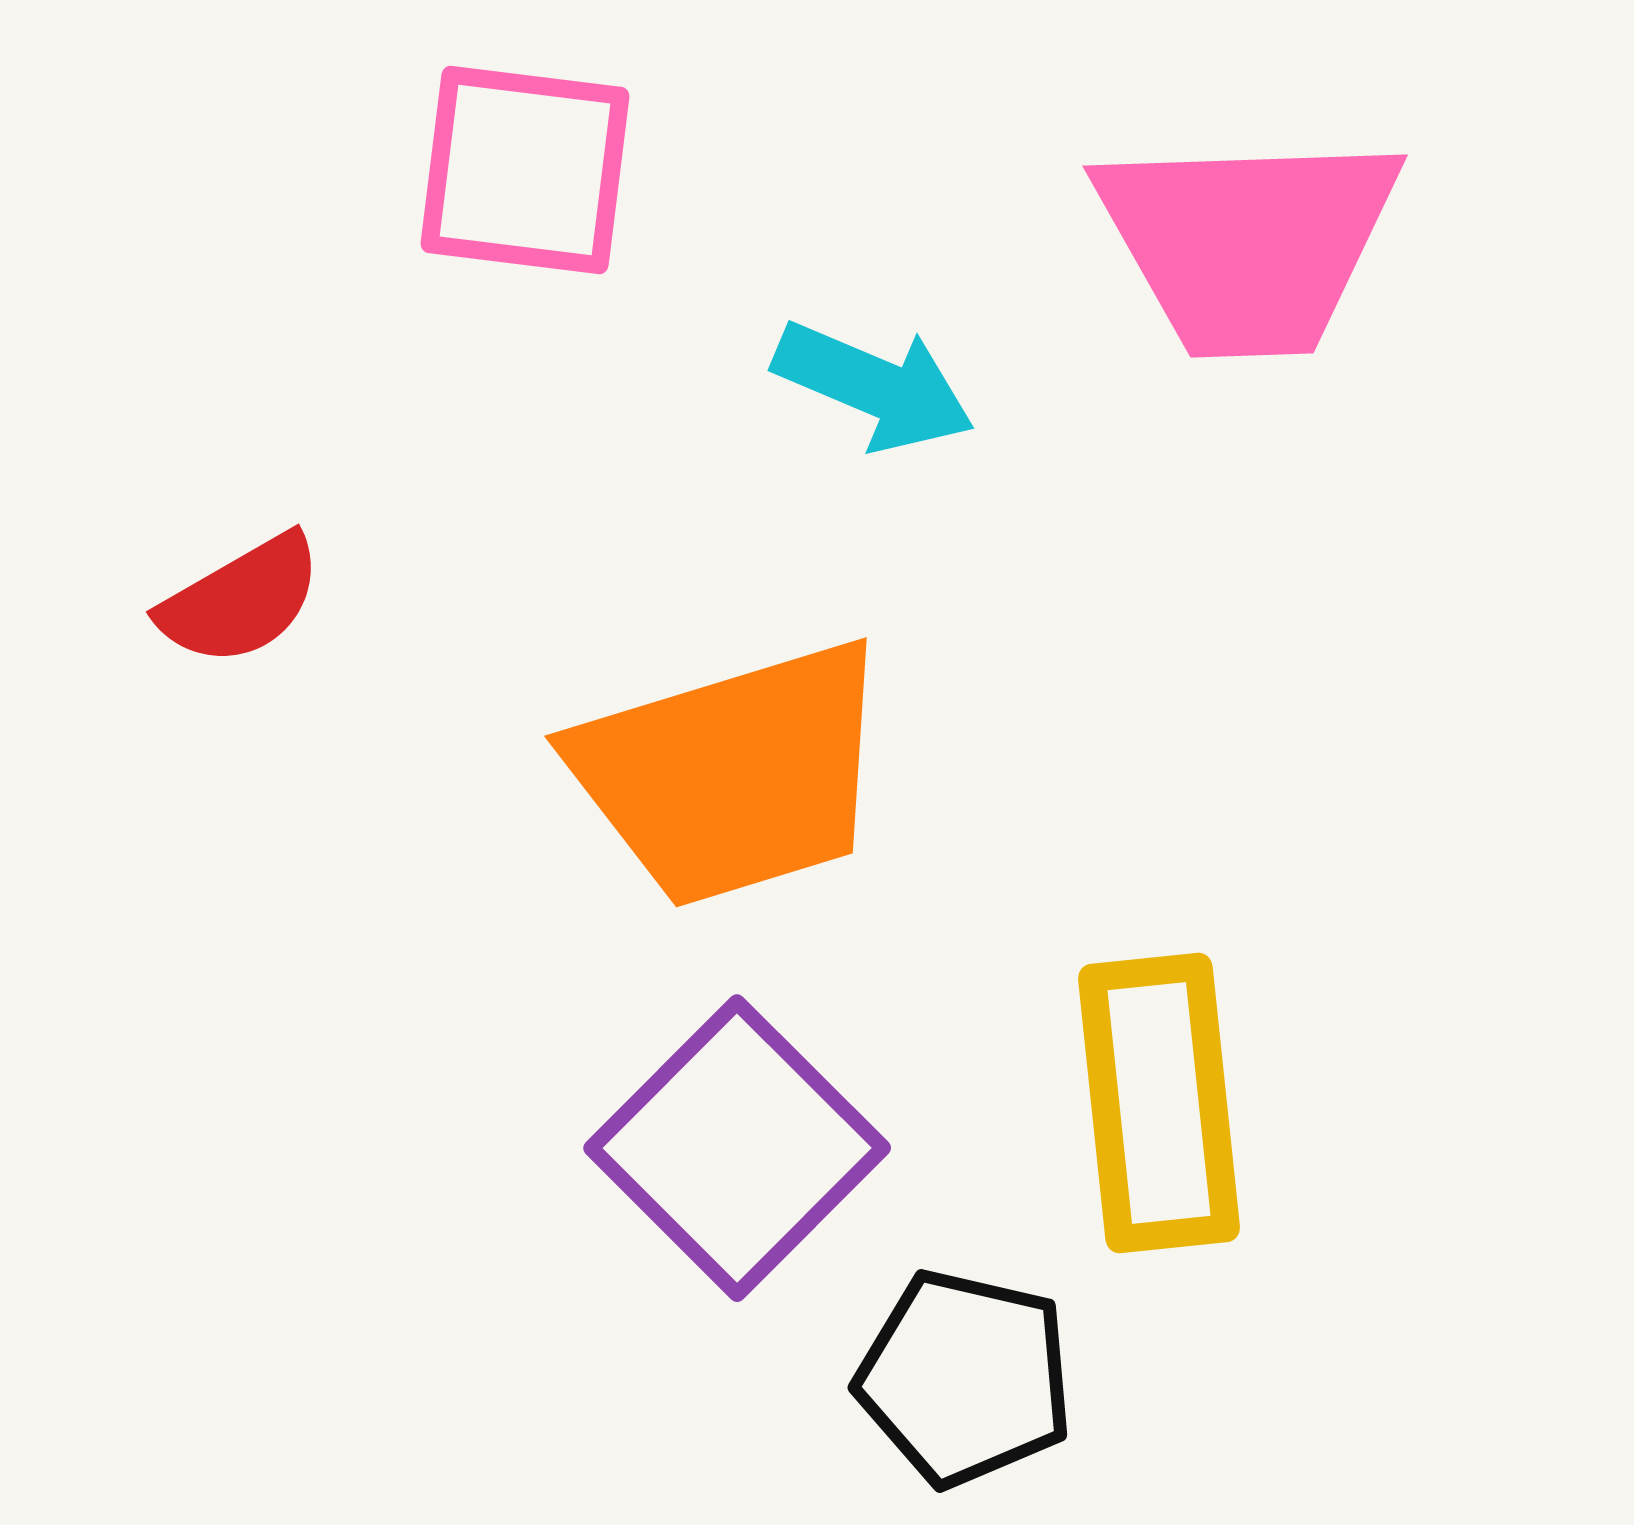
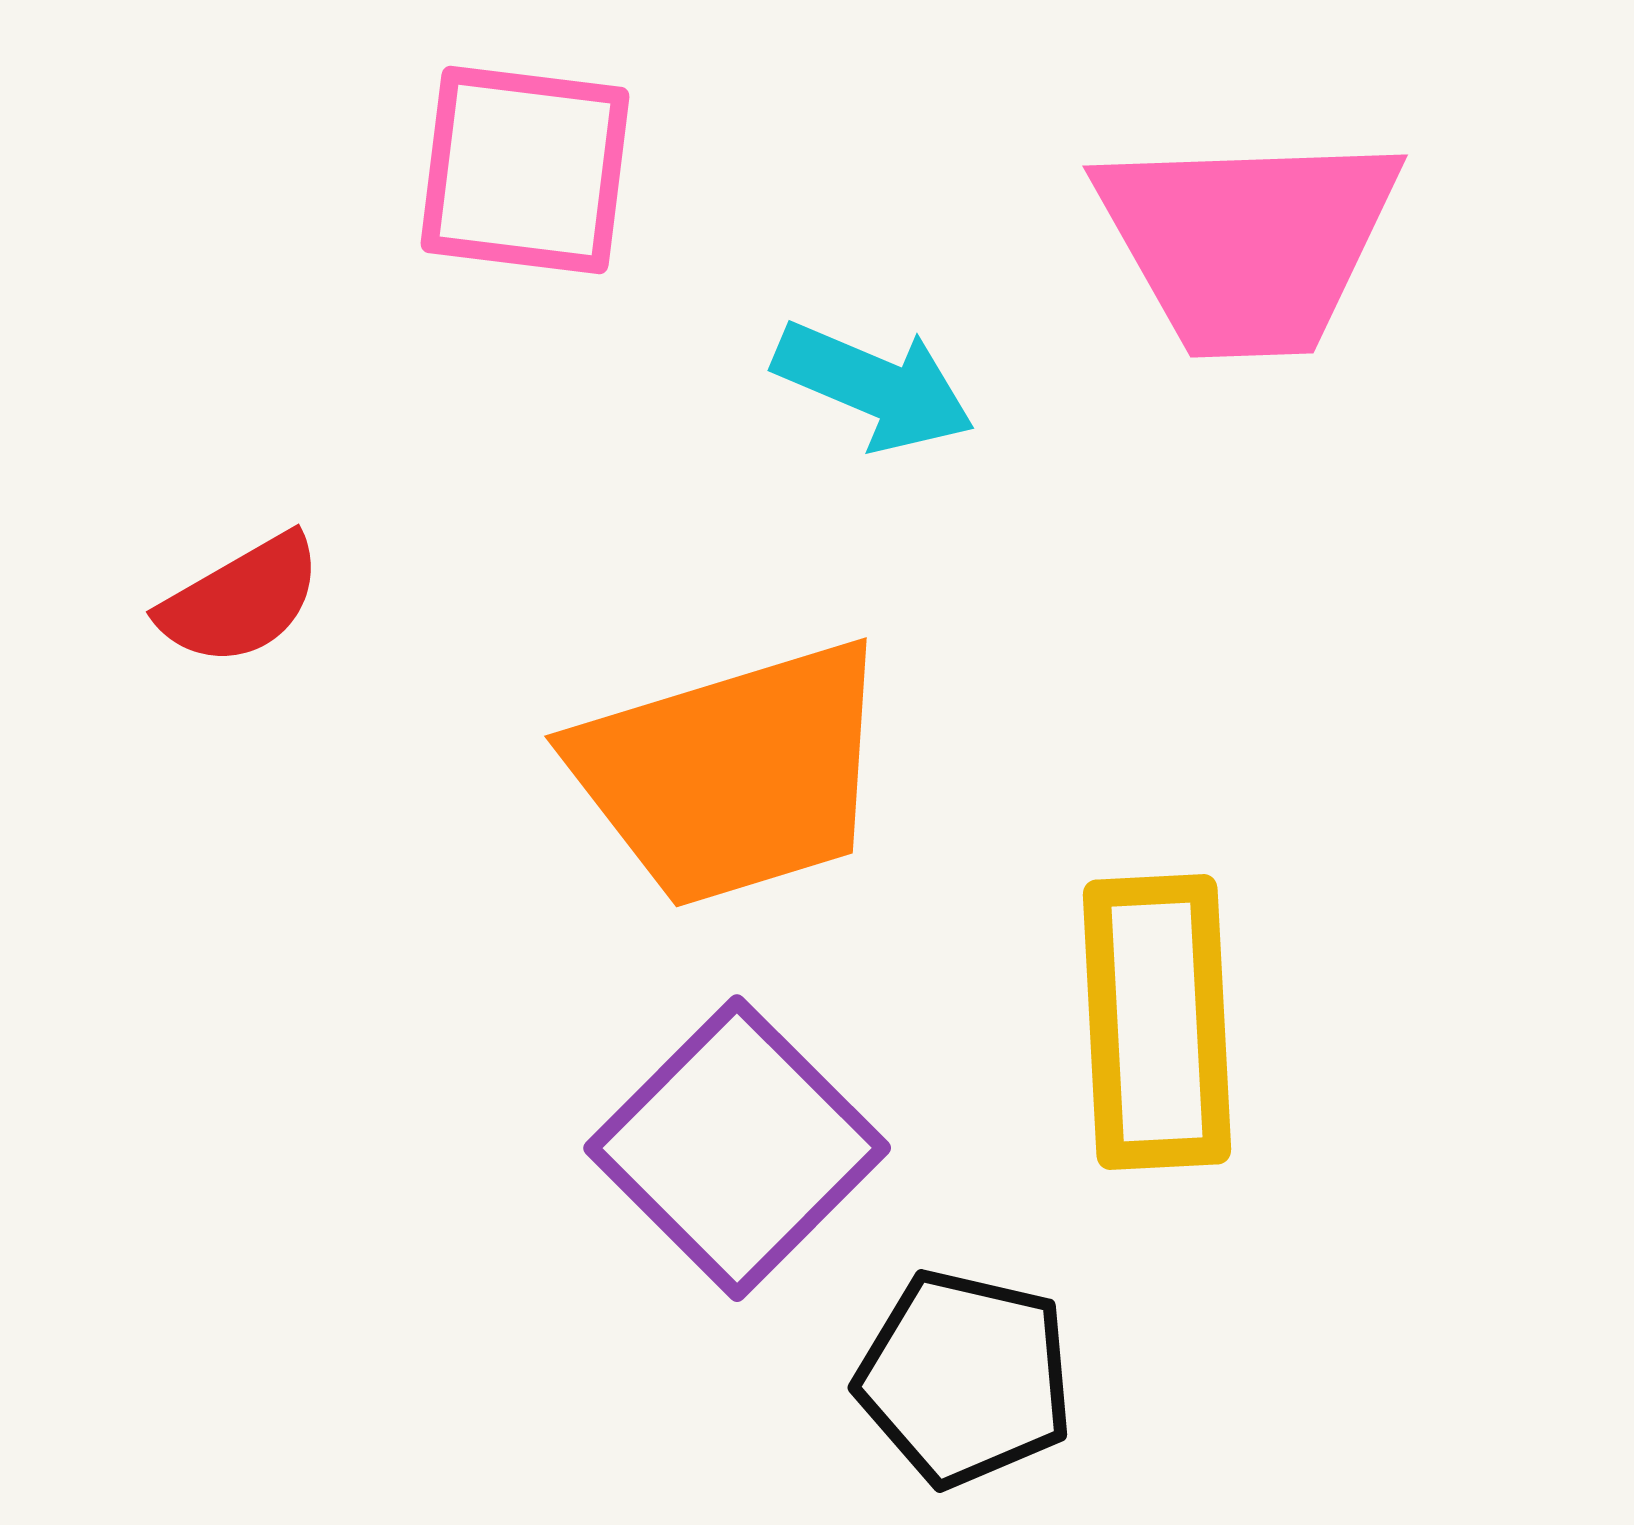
yellow rectangle: moved 2 px left, 81 px up; rotated 3 degrees clockwise
